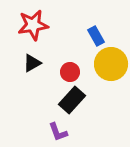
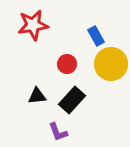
black triangle: moved 5 px right, 33 px down; rotated 24 degrees clockwise
red circle: moved 3 px left, 8 px up
